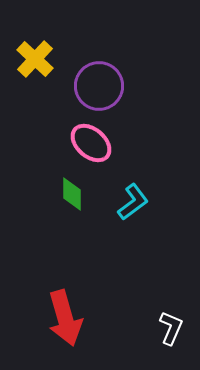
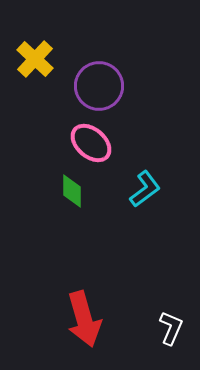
green diamond: moved 3 px up
cyan L-shape: moved 12 px right, 13 px up
red arrow: moved 19 px right, 1 px down
